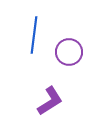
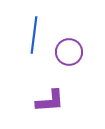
purple L-shape: rotated 28 degrees clockwise
